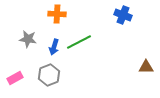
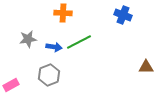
orange cross: moved 6 px right, 1 px up
gray star: rotated 18 degrees counterclockwise
blue arrow: rotated 98 degrees counterclockwise
pink rectangle: moved 4 px left, 7 px down
